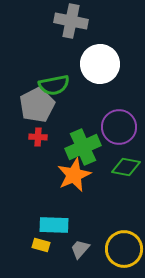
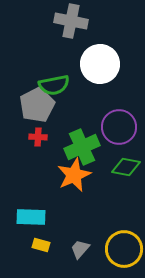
green cross: moved 1 px left
cyan rectangle: moved 23 px left, 8 px up
